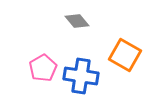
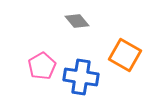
pink pentagon: moved 1 px left, 2 px up
blue cross: moved 1 px down
